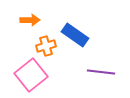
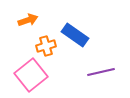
orange arrow: moved 2 px left; rotated 18 degrees counterclockwise
purple line: rotated 20 degrees counterclockwise
